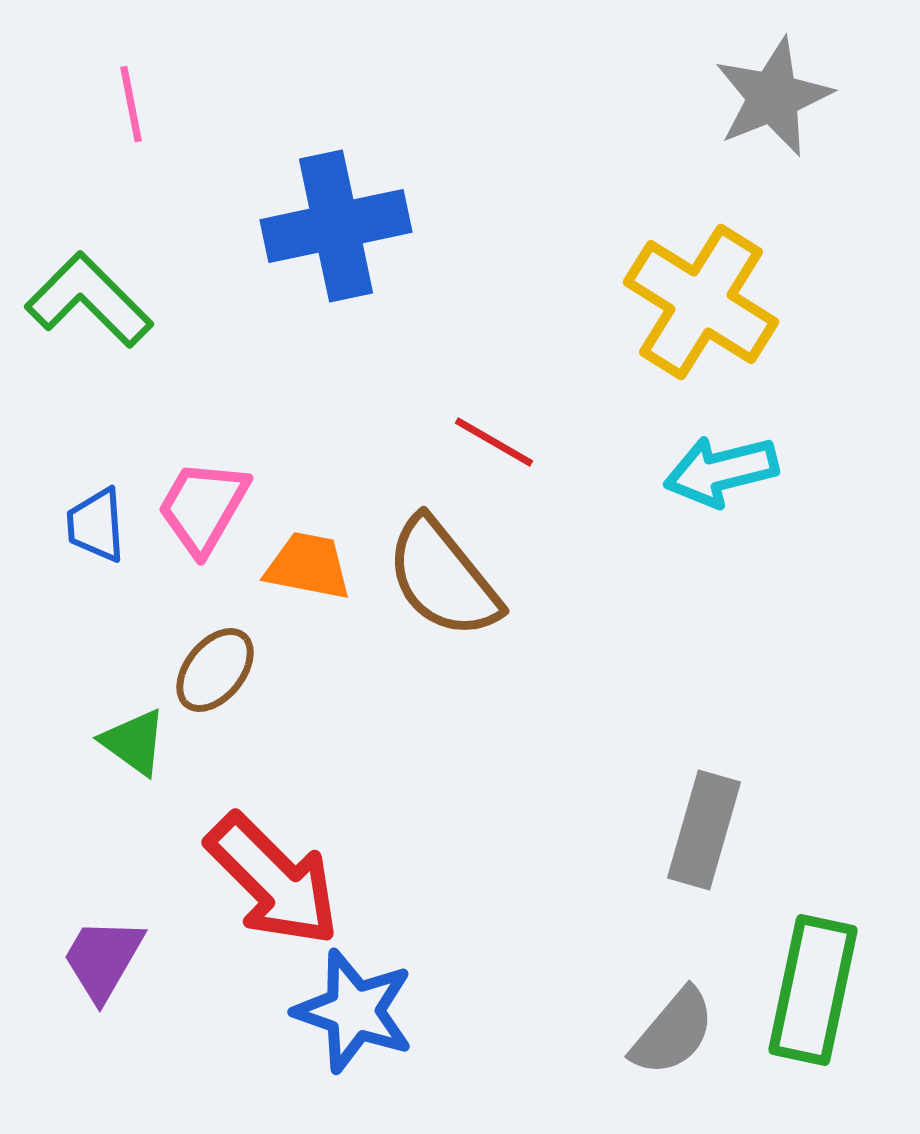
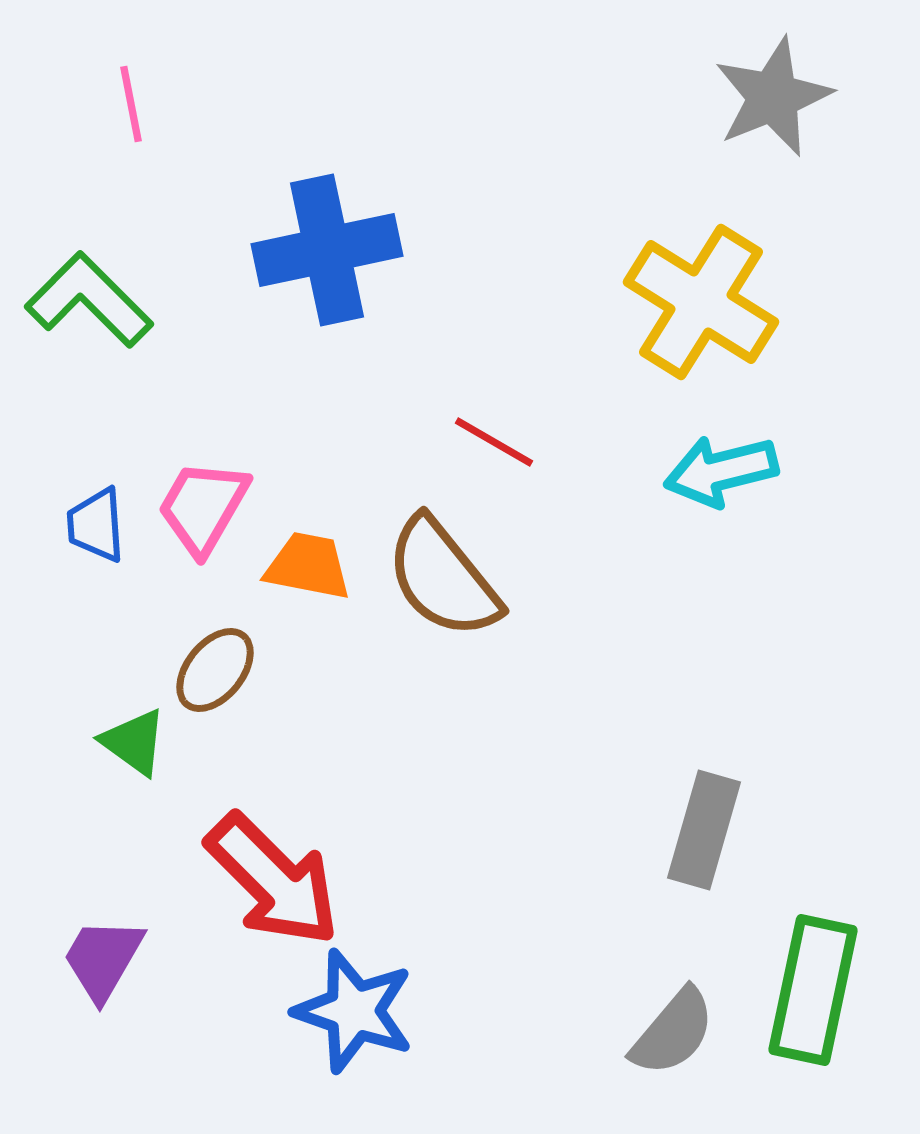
blue cross: moved 9 px left, 24 px down
